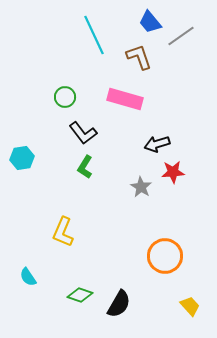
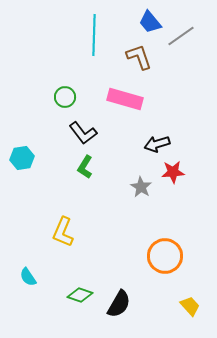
cyan line: rotated 27 degrees clockwise
